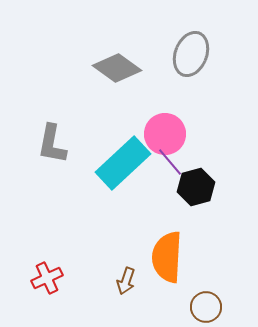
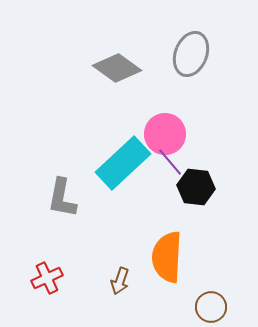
gray L-shape: moved 10 px right, 54 px down
black hexagon: rotated 21 degrees clockwise
brown arrow: moved 6 px left
brown circle: moved 5 px right
